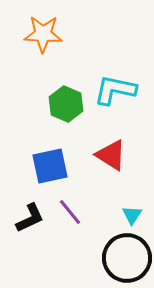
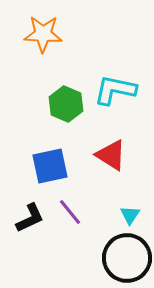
cyan triangle: moved 2 px left
